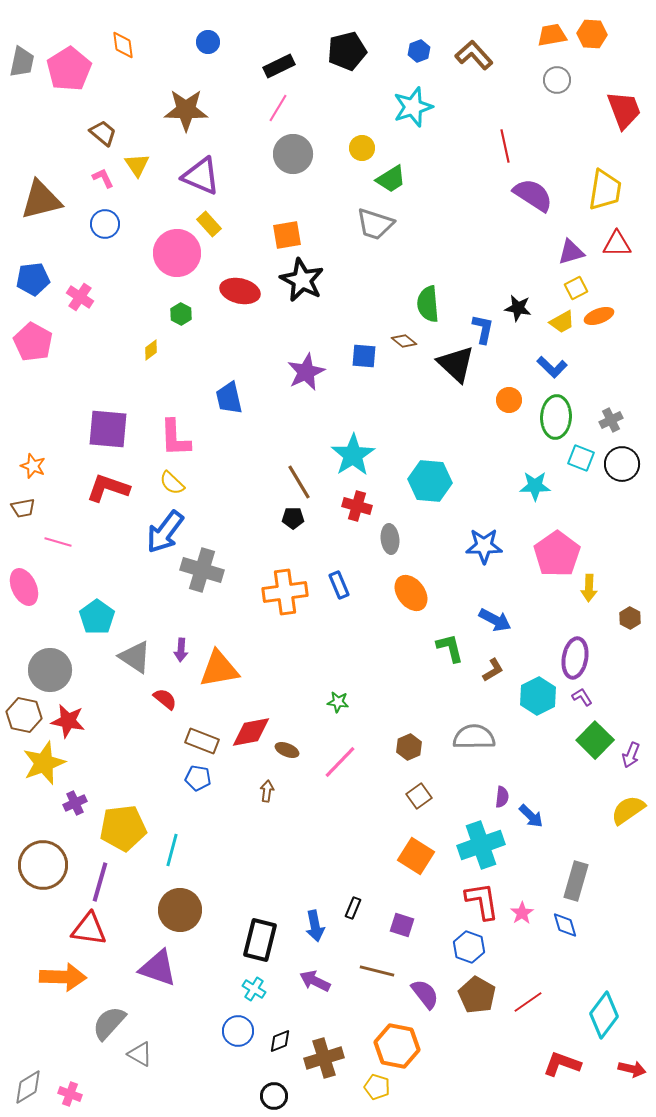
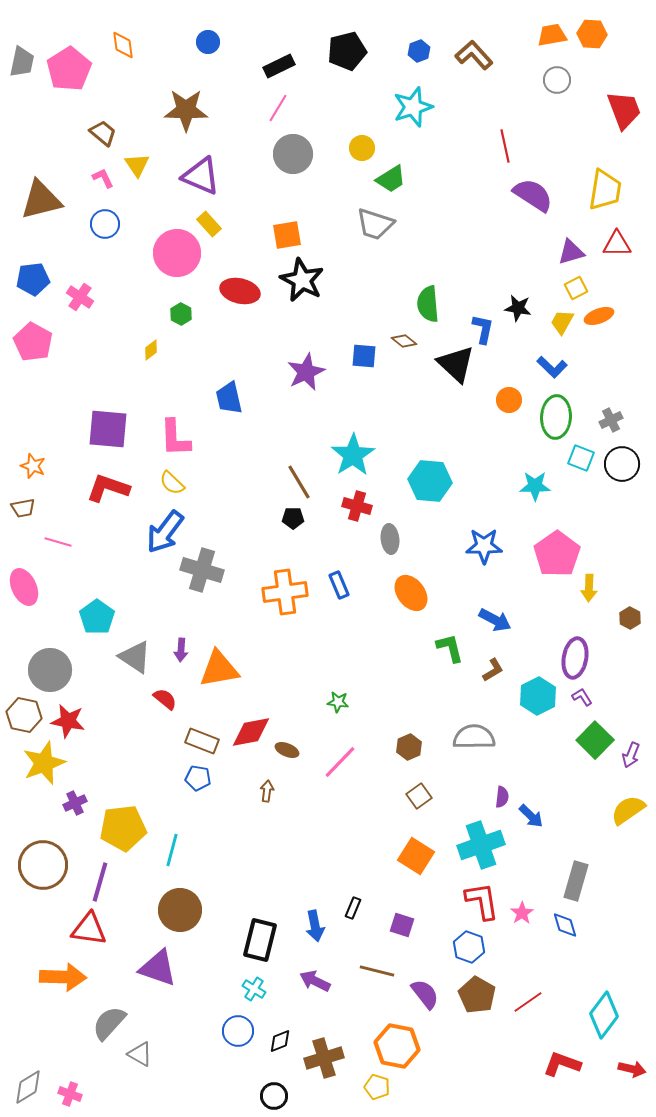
yellow trapezoid at (562, 322): rotated 148 degrees clockwise
